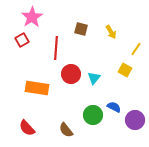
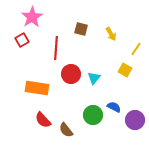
yellow arrow: moved 2 px down
red semicircle: moved 16 px right, 8 px up
